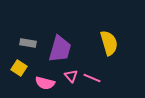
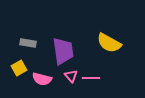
yellow semicircle: rotated 135 degrees clockwise
purple trapezoid: moved 3 px right, 2 px down; rotated 24 degrees counterclockwise
yellow square: rotated 28 degrees clockwise
pink line: moved 1 px left; rotated 24 degrees counterclockwise
pink semicircle: moved 3 px left, 4 px up
